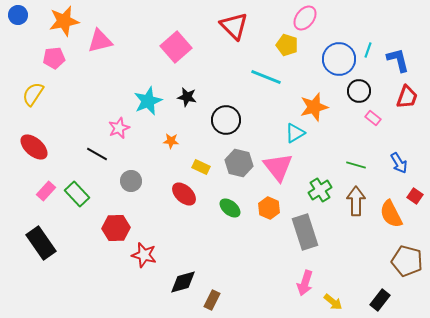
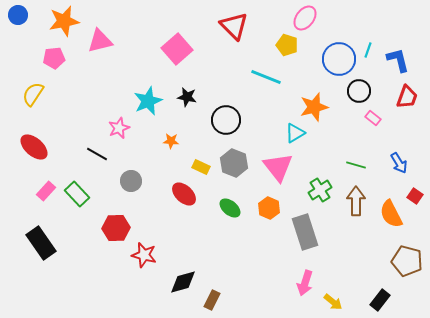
pink square at (176, 47): moved 1 px right, 2 px down
gray hexagon at (239, 163): moved 5 px left; rotated 8 degrees clockwise
